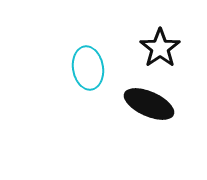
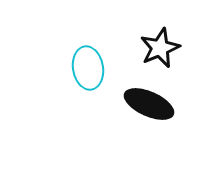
black star: rotated 12 degrees clockwise
